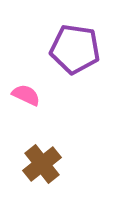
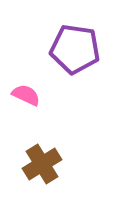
brown cross: rotated 6 degrees clockwise
